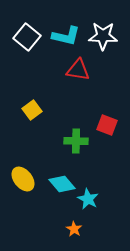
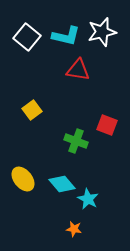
white star: moved 1 px left, 4 px up; rotated 16 degrees counterclockwise
green cross: rotated 20 degrees clockwise
orange star: rotated 21 degrees counterclockwise
